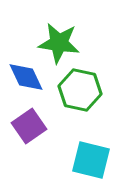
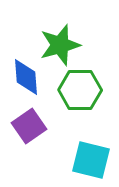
green star: moved 1 px right, 2 px down; rotated 24 degrees counterclockwise
blue diamond: rotated 21 degrees clockwise
green hexagon: rotated 12 degrees counterclockwise
